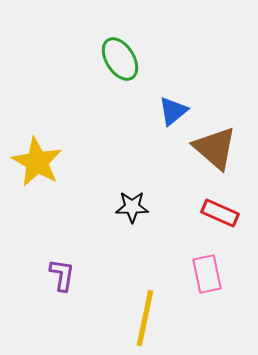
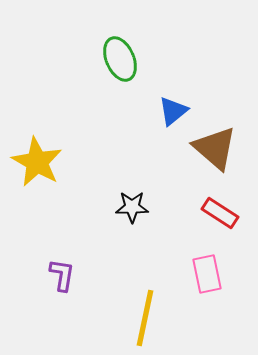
green ellipse: rotated 9 degrees clockwise
red rectangle: rotated 9 degrees clockwise
